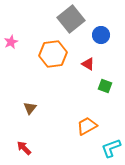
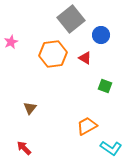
red triangle: moved 3 px left, 6 px up
cyan L-shape: rotated 125 degrees counterclockwise
